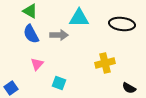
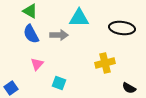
black ellipse: moved 4 px down
